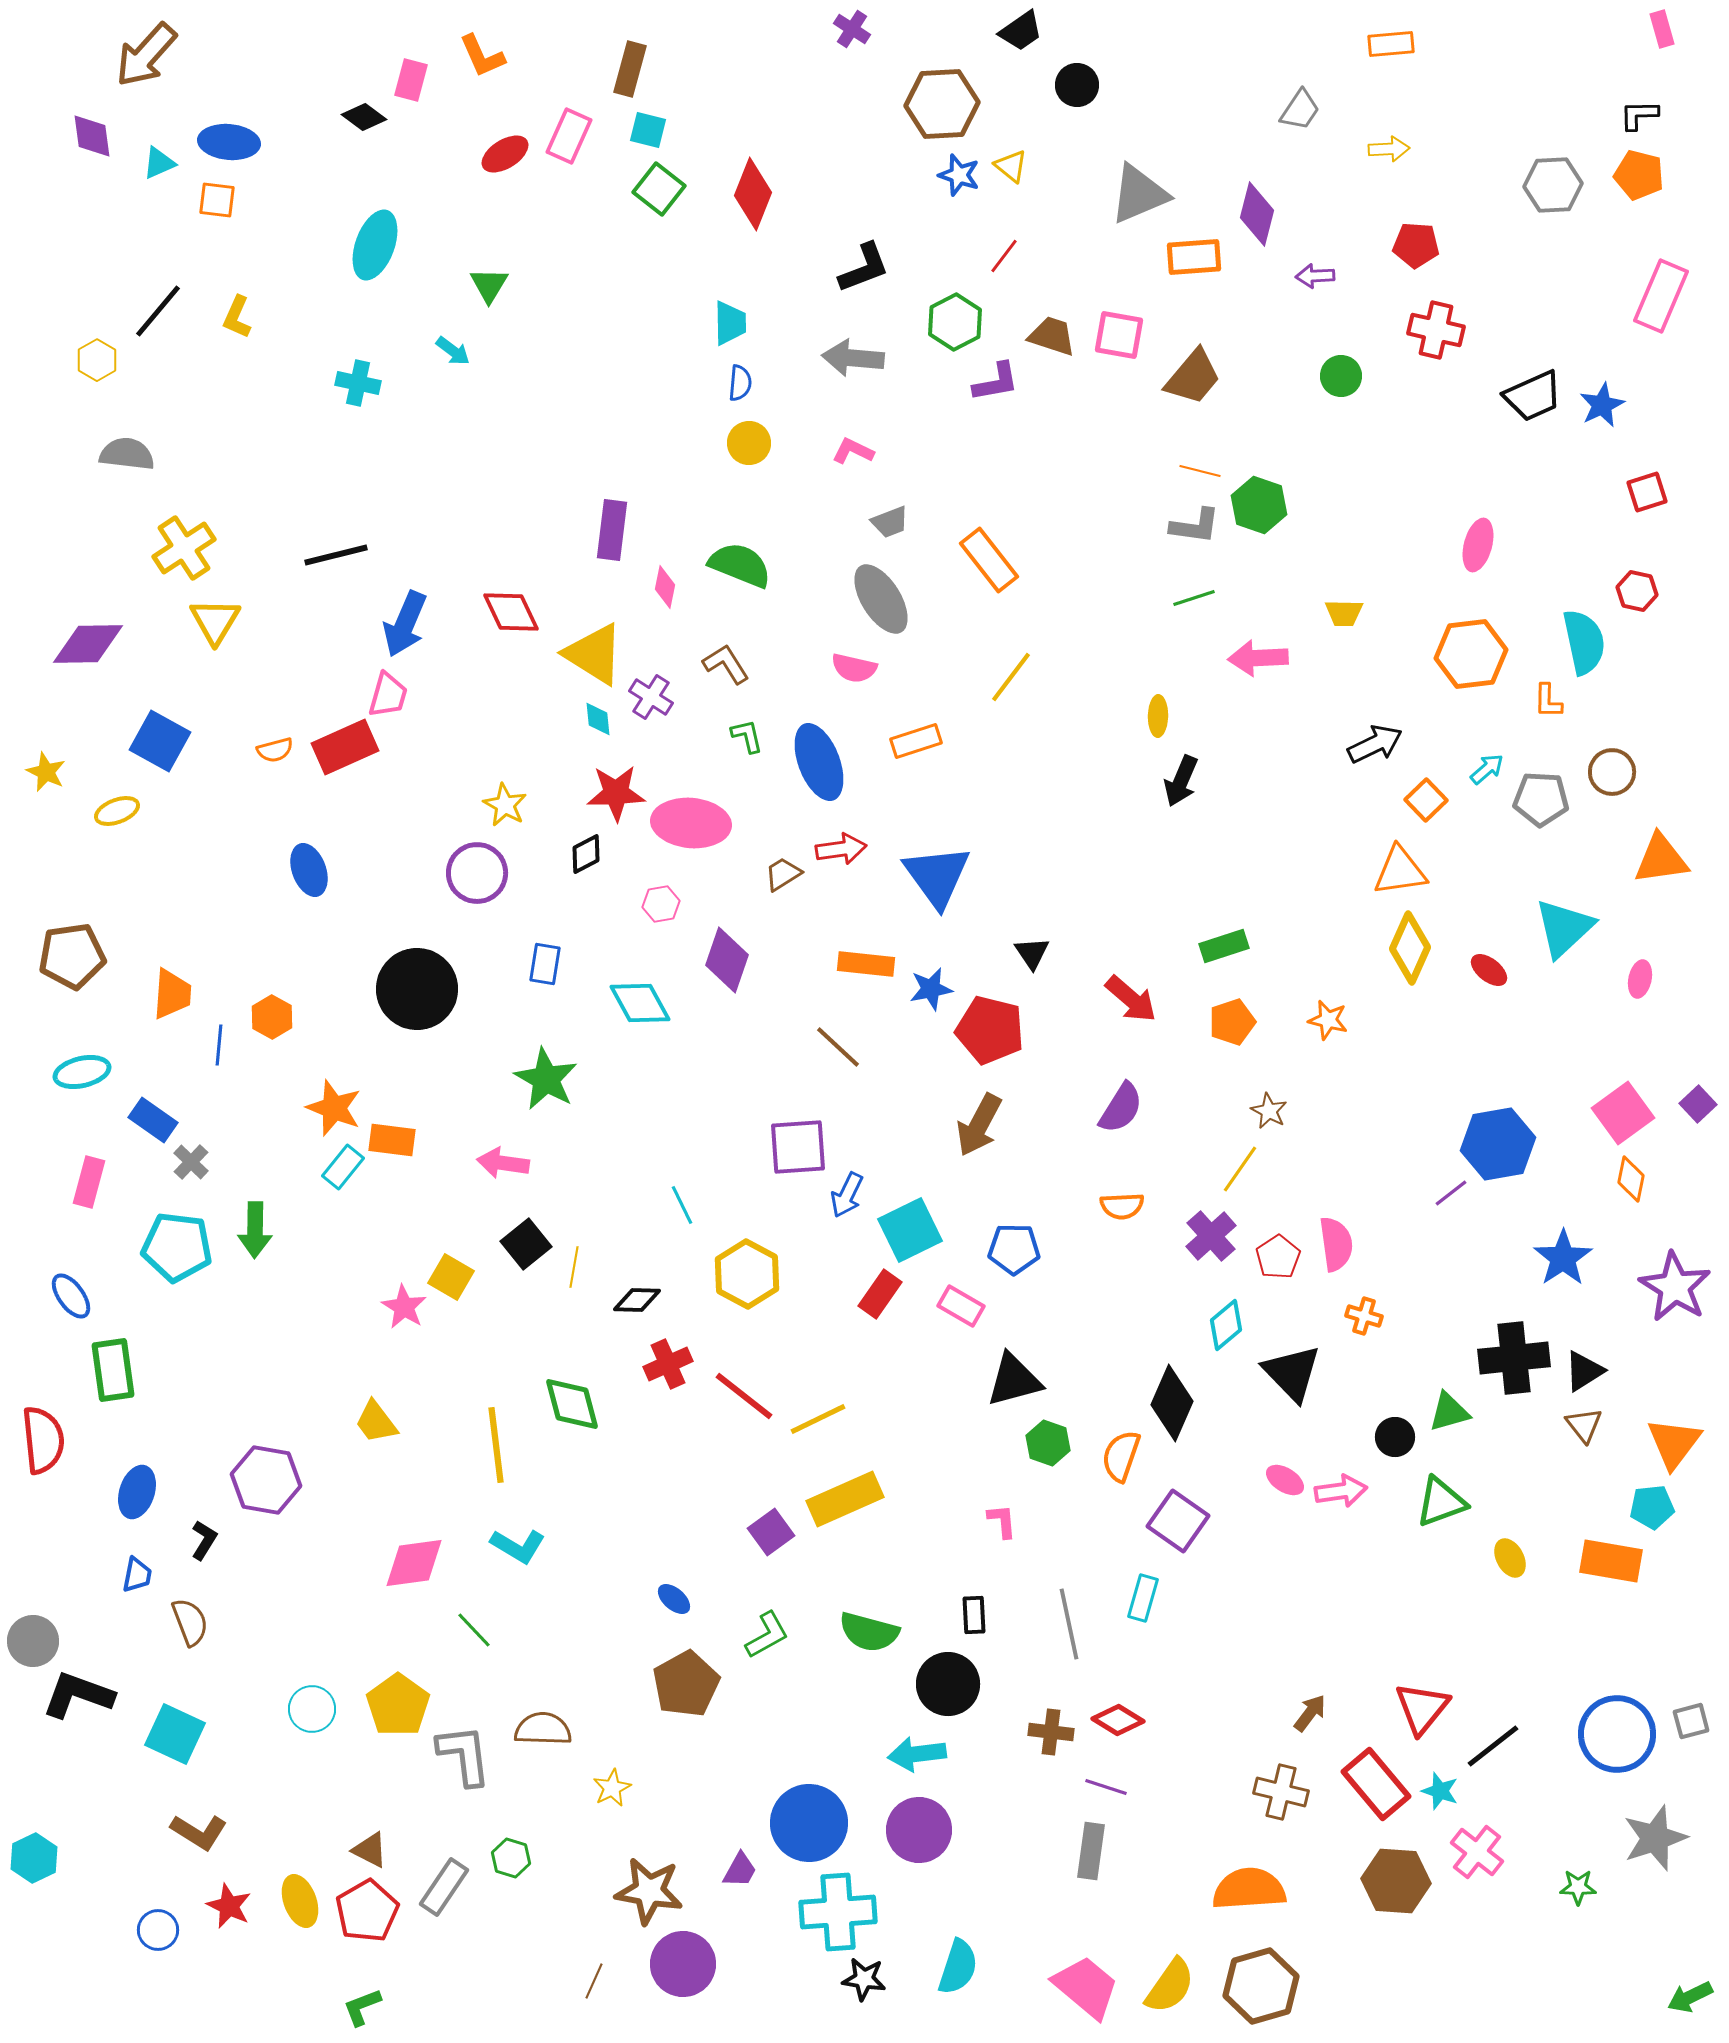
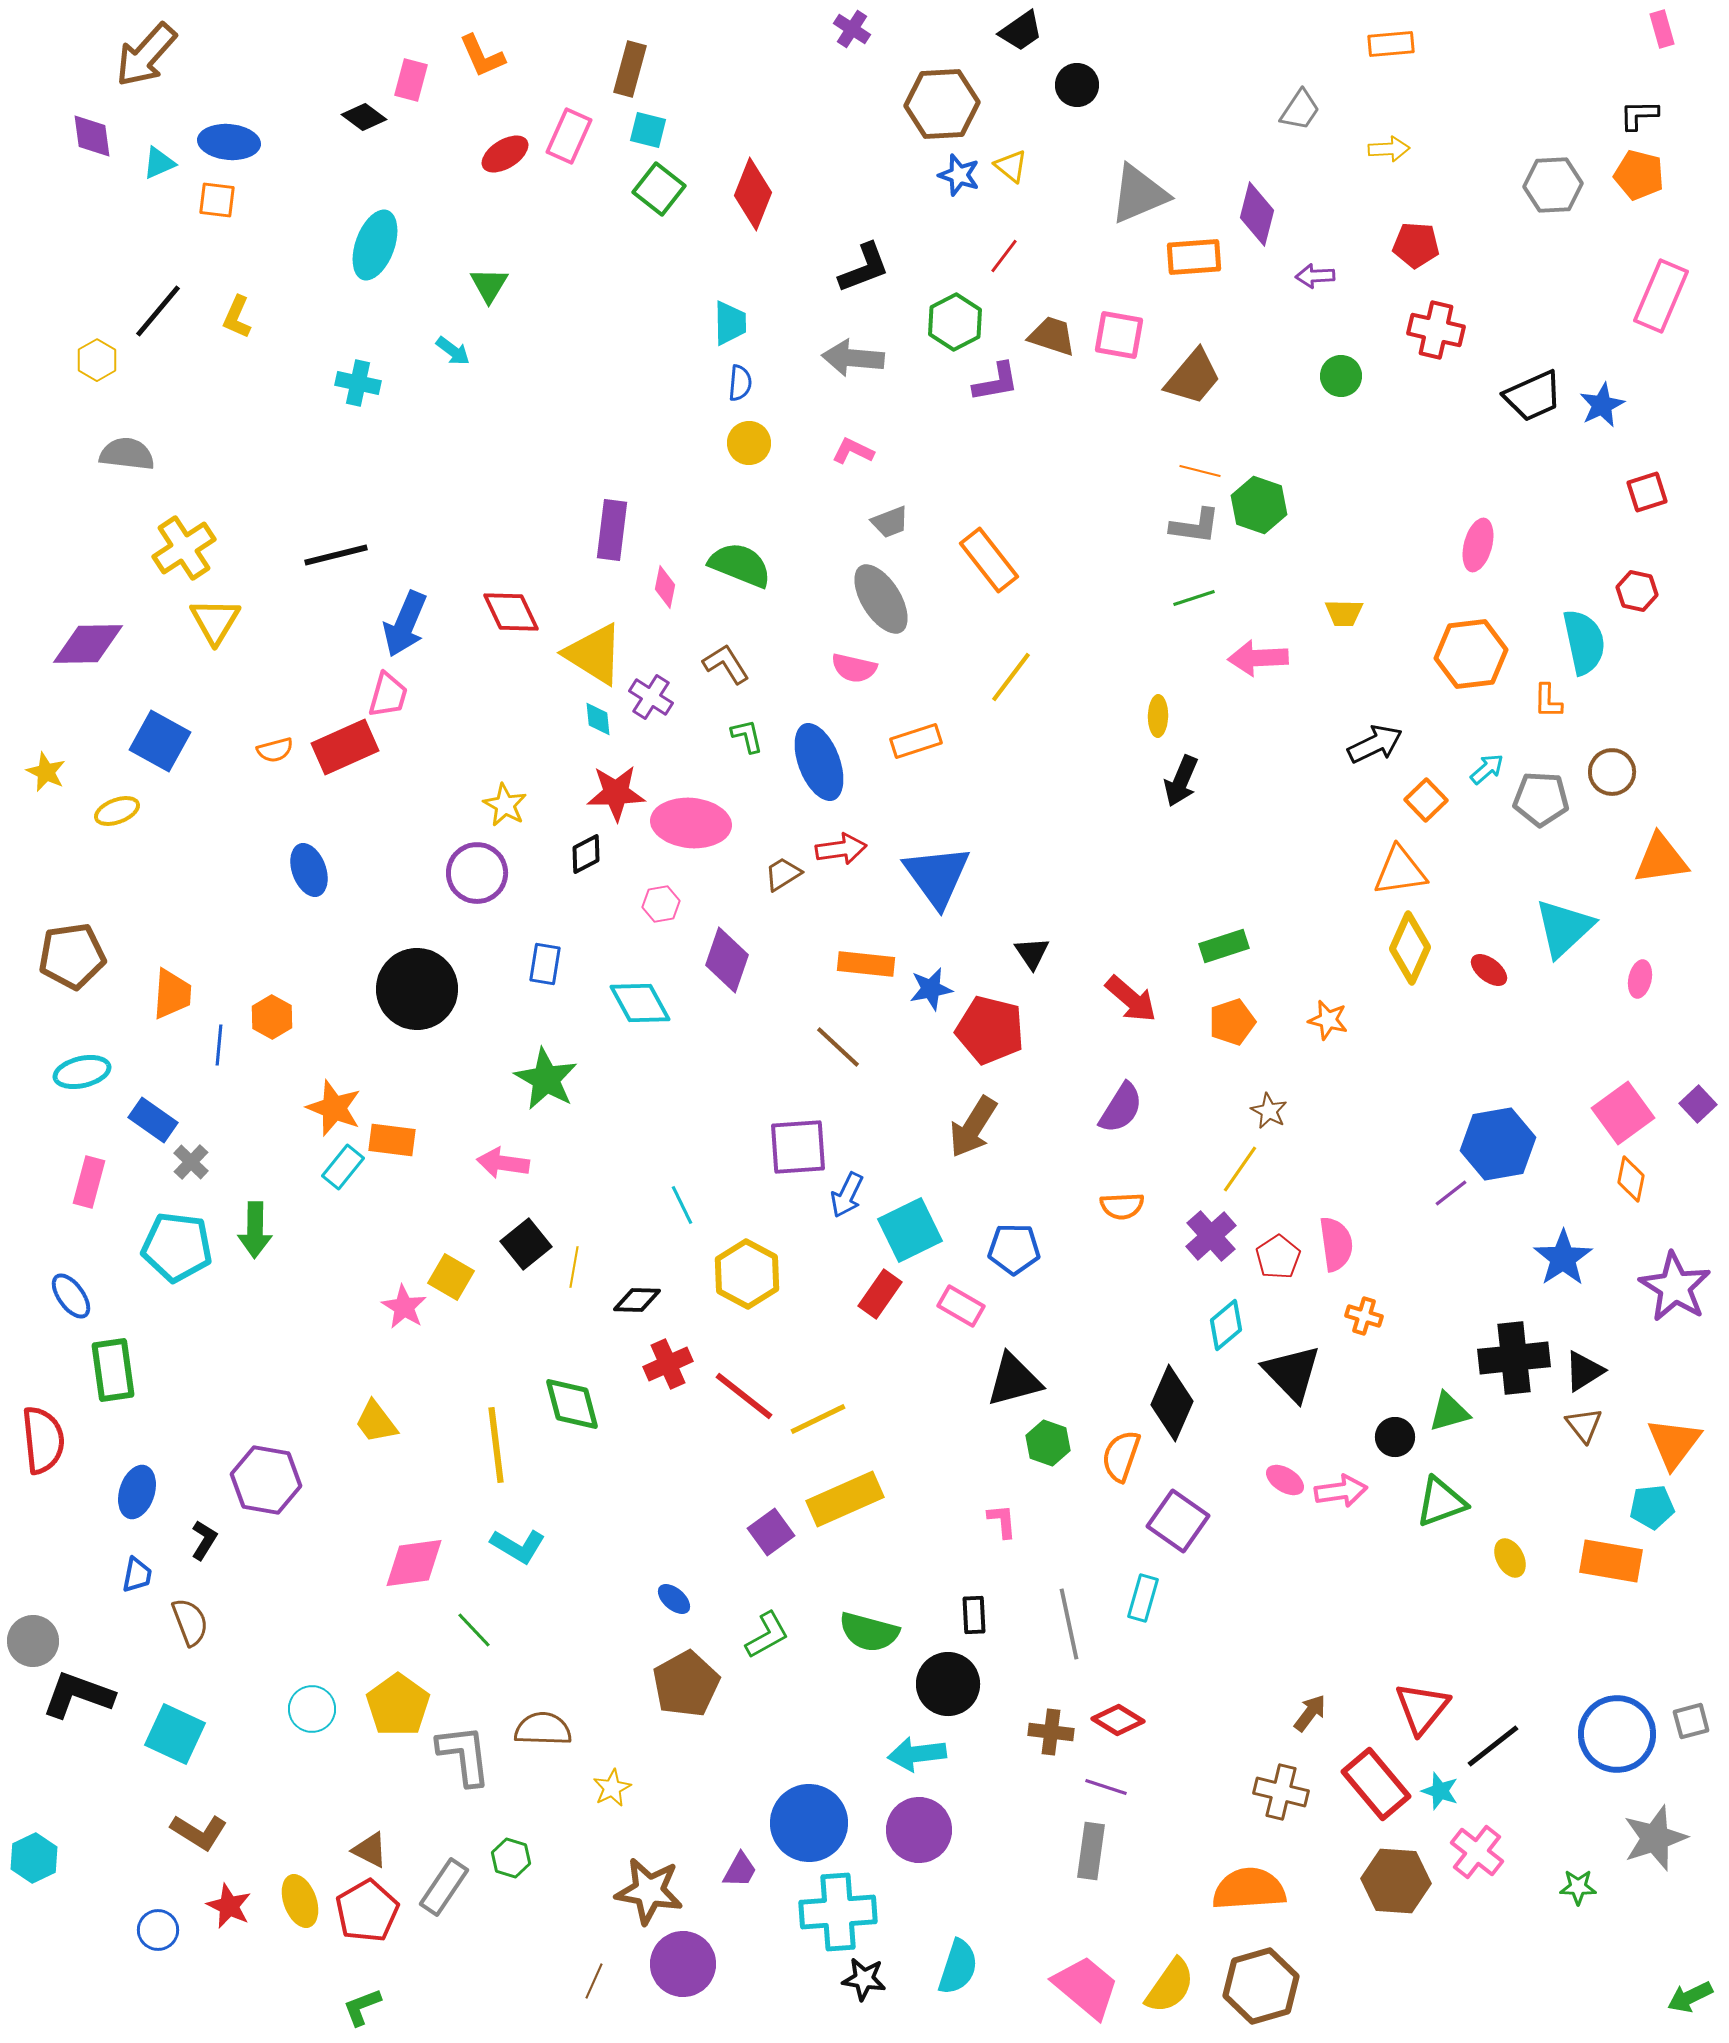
brown arrow at (979, 1125): moved 6 px left, 2 px down; rotated 4 degrees clockwise
